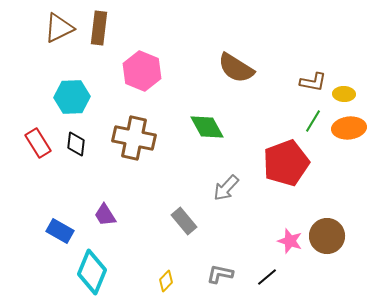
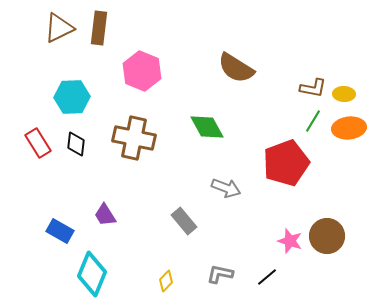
brown L-shape: moved 6 px down
gray arrow: rotated 112 degrees counterclockwise
cyan diamond: moved 2 px down
